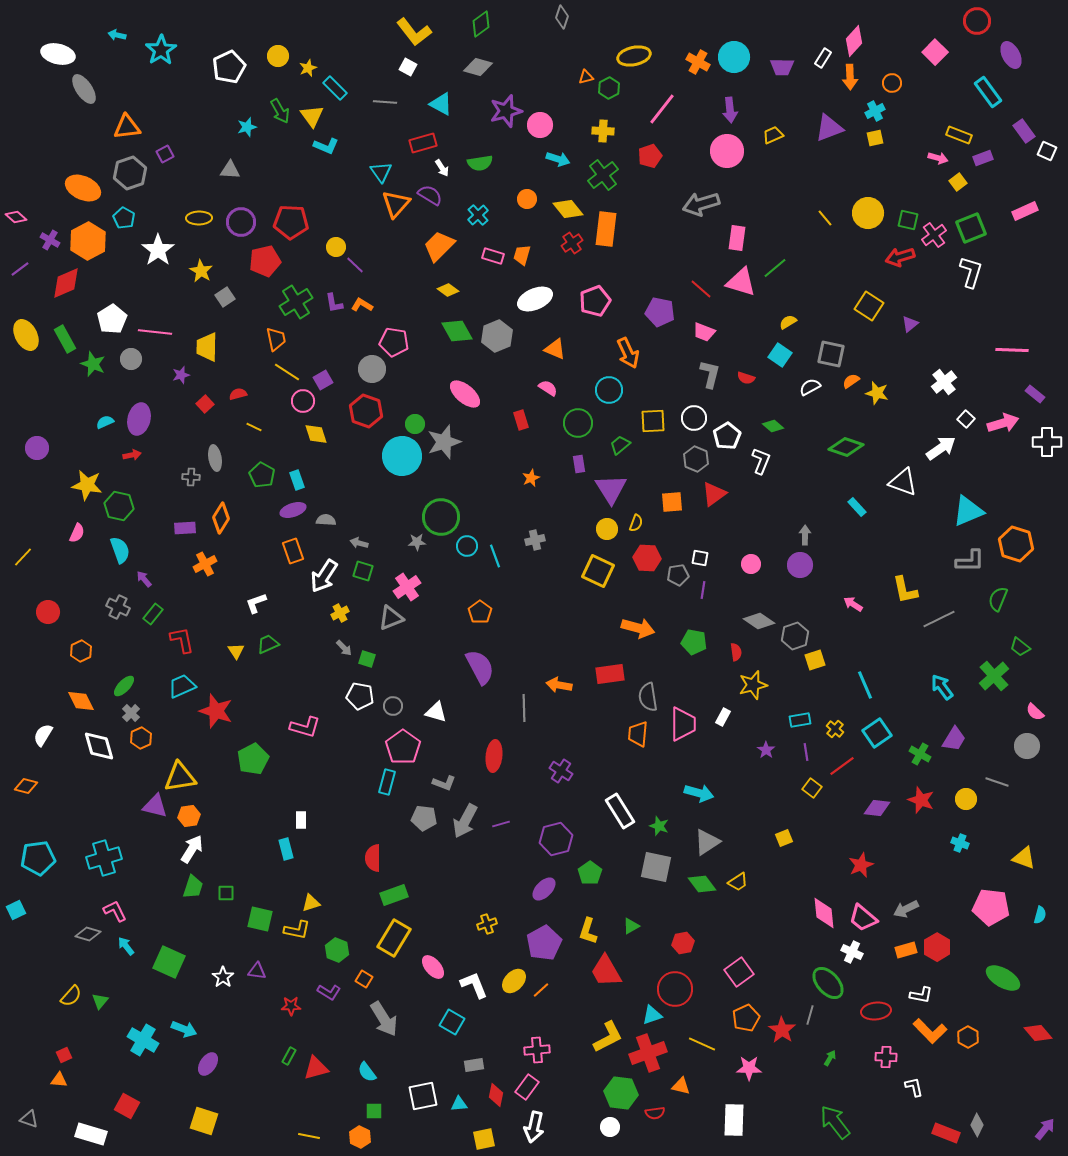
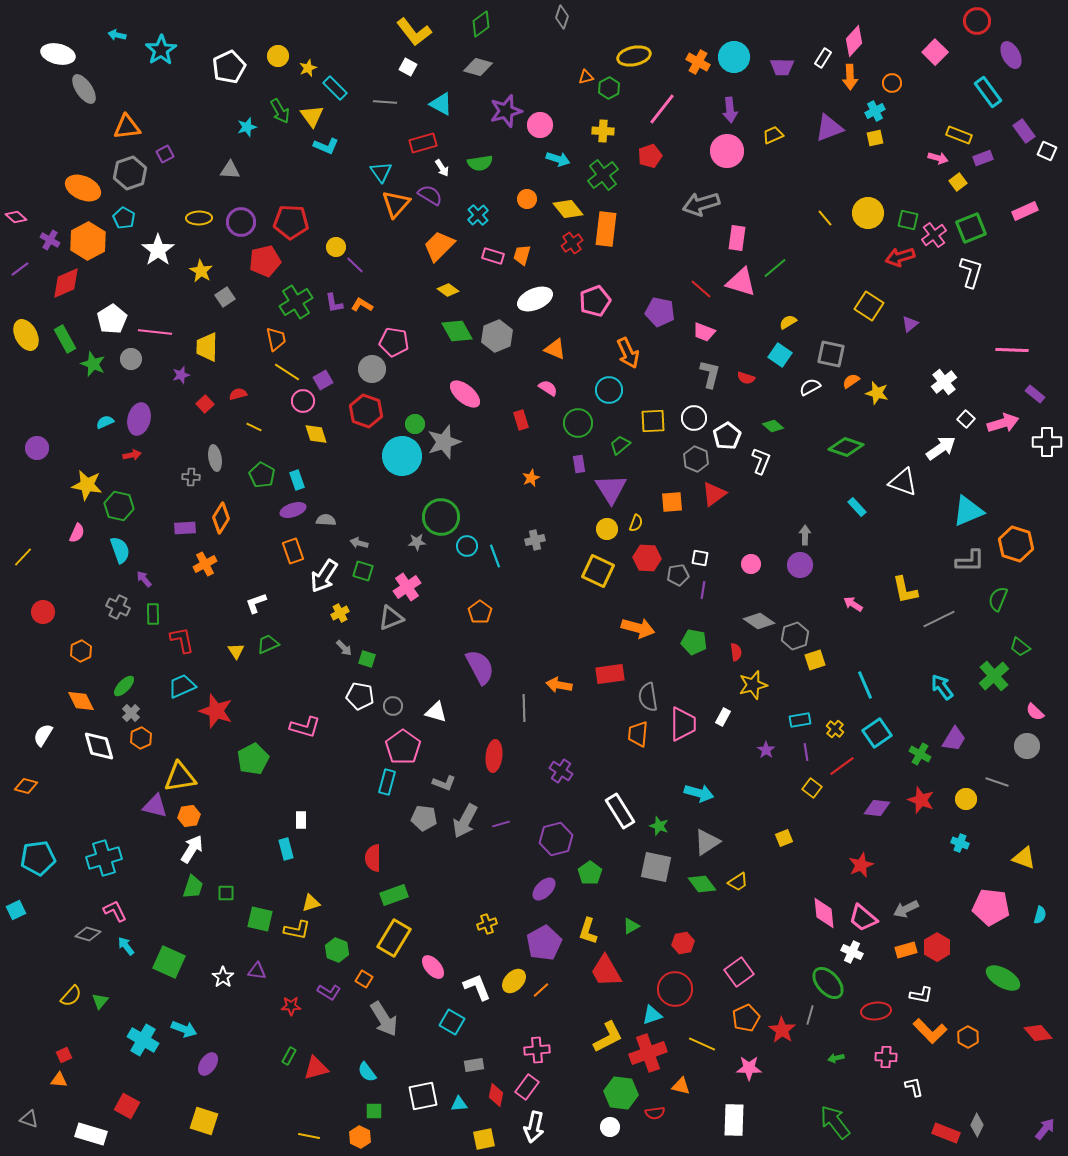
red circle at (48, 612): moved 5 px left
green rectangle at (153, 614): rotated 40 degrees counterclockwise
white L-shape at (474, 985): moved 3 px right, 2 px down
green arrow at (830, 1058): moved 6 px right; rotated 133 degrees counterclockwise
